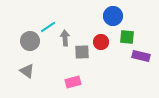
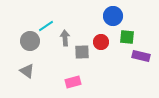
cyan line: moved 2 px left, 1 px up
